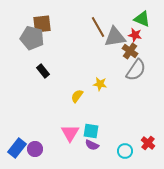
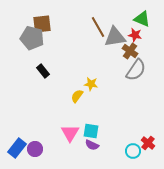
yellow star: moved 9 px left
cyan circle: moved 8 px right
